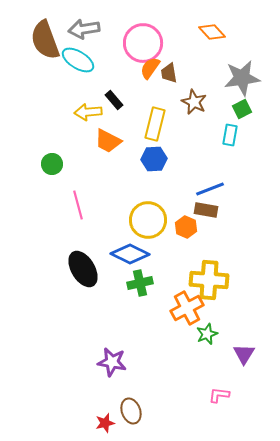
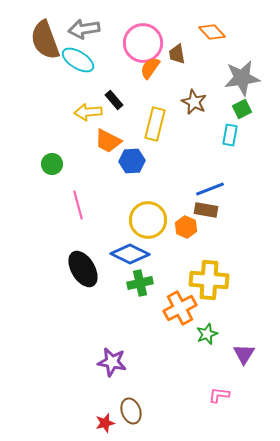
brown trapezoid: moved 8 px right, 19 px up
blue hexagon: moved 22 px left, 2 px down
orange cross: moved 7 px left
